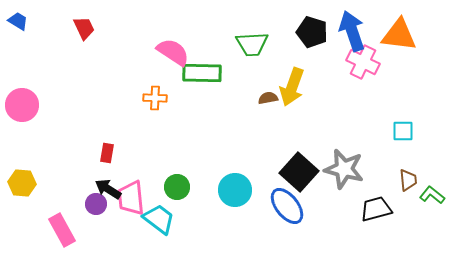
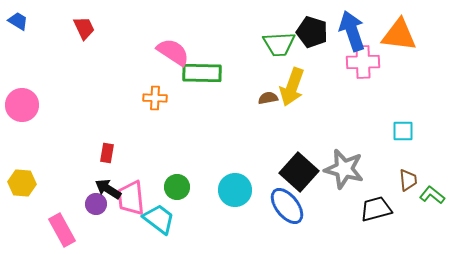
green trapezoid: moved 27 px right
pink cross: rotated 28 degrees counterclockwise
